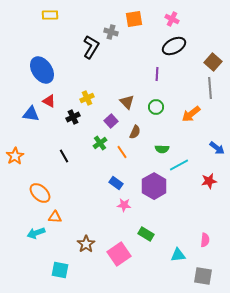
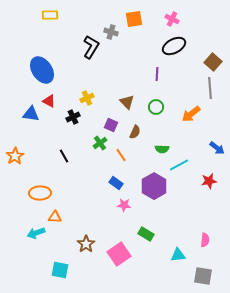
purple square: moved 4 px down; rotated 24 degrees counterclockwise
orange line: moved 1 px left, 3 px down
orange ellipse: rotated 45 degrees counterclockwise
